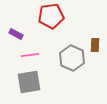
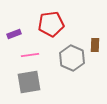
red pentagon: moved 8 px down
purple rectangle: moved 2 px left; rotated 48 degrees counterclockwise
